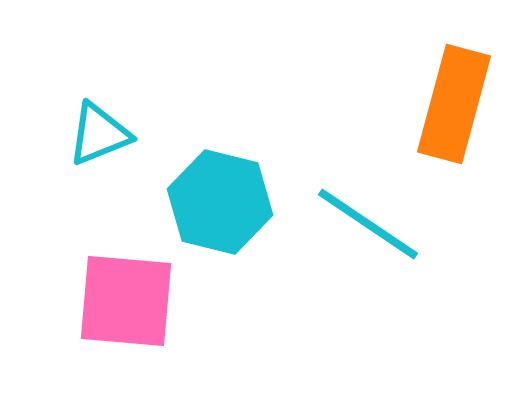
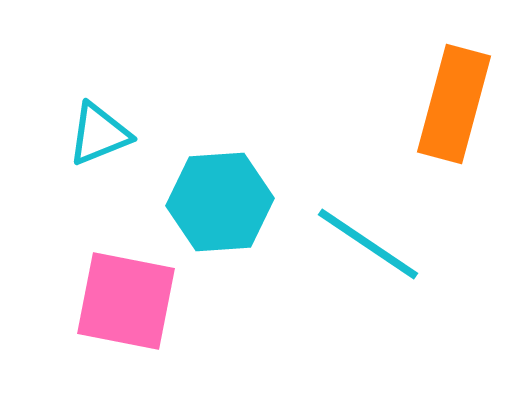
cyan hexagon: rotated 18 degrees counterclockwise
cyan line: moved 20 px down
pink square: rotated 6 degrees clockwise
